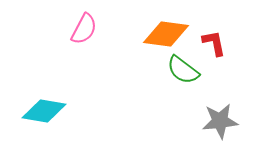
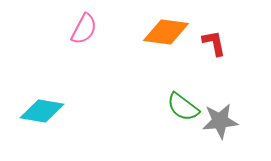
orange diamond: moved 2 px up
green semicircle: moved 37 px down
cyan diamond: moved 2 px left
